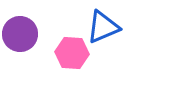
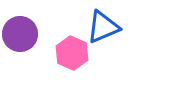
pink hexagon: rotated 20 degrees clockwise
